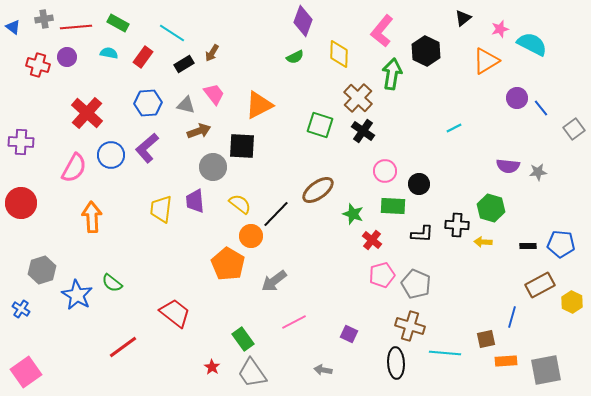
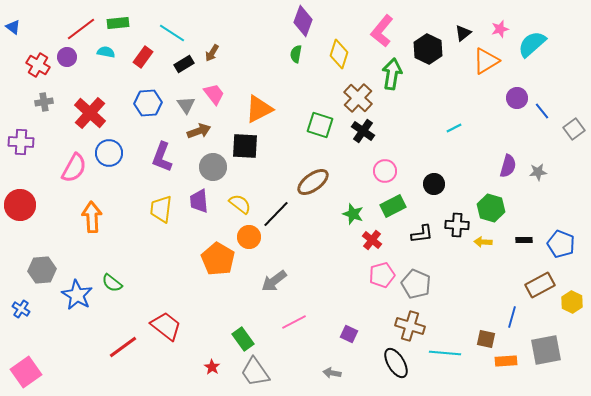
black triangle at (463, 18): moved 15 px down
gray cross at (44, 19): moved 83 px down
green rectangle at (118, 23): rotated 35 degrees counterclockwise
red line at (76, 27): moved 5 px right, 2 px down; rotated 32 degrees counterclockwise
cyan semicircle at (532, 44): rotated 68 degrees counterclockwise
black hexagon at (426, 51): moved 2 px right, 2 px up
cyan semicircle at (109, 53): moved 3 px left, 1 px up
yellow diamond at (339, 54): rotated 16 degrees clockwise
green semicircle at (295, 57): moved 1 px right, 3 px up; rotated 126 degrees clockwise
red cross at (38, 65): rotated 15 degrees clockwise
gray triangle at (186, 105): rotated 42 degrees clockwise
orange triangle at (259, 105): moved 4 px down
blue line at (541, 108): moved 1 px right, 3 px down
red cross at (87, 113): moved 3 px right
black square at (242, 146): moved 3 px right
purple L-shape at (147, 148): moved 15 px right, 9 px down; rotated 28 degrees counterclockwise
blue circle at (111, 155): moved 2 px left, 2 px up
purple semicircle at (508, 166): rotated 80 degrees counterclockwise
black circle at (419, 184): moved 15 px right
brown ellipse at (318, 190): moved 5 px left, 8 px up
purple trapezoid at (195, 201): moved 4 px right
red circle at (21, 203): moved 1 px left, 2 px down
green rectangle at (393, 206): rotated 30 degrees counterclockwise
black L-shape at (422, 234): rotated 10 degrees counterclockwise
orange circle at (251, 236): moved 2 px left, 1 px down
blue pentagon at (561, 244): rotated 16 degrees clockwise
black rectangle at (528, 246): moved 4 px left, 6 px up
orange pentagon at (228, 264): moved 10 px left, 5 px up
gray hexagon at (42, 270): rotated 12 degrees clockwise
red trapezoid at (175, 313): moved 9 px left, 13 px down
brown square at (486, 339): rotated 24 degrees clockwise
black ellipse at (396, 363): rotated 28 degrees counterclockwise
gray arrow at (323, 370): moved 9 px right, 3 px down
gray square at (546, 370): moved 20 px up
gray trapezoid at (252, 373): moved 3 px right, 1 px up
